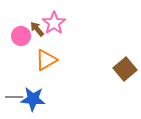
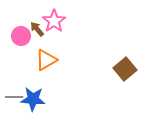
pink star: moved 2 px up
